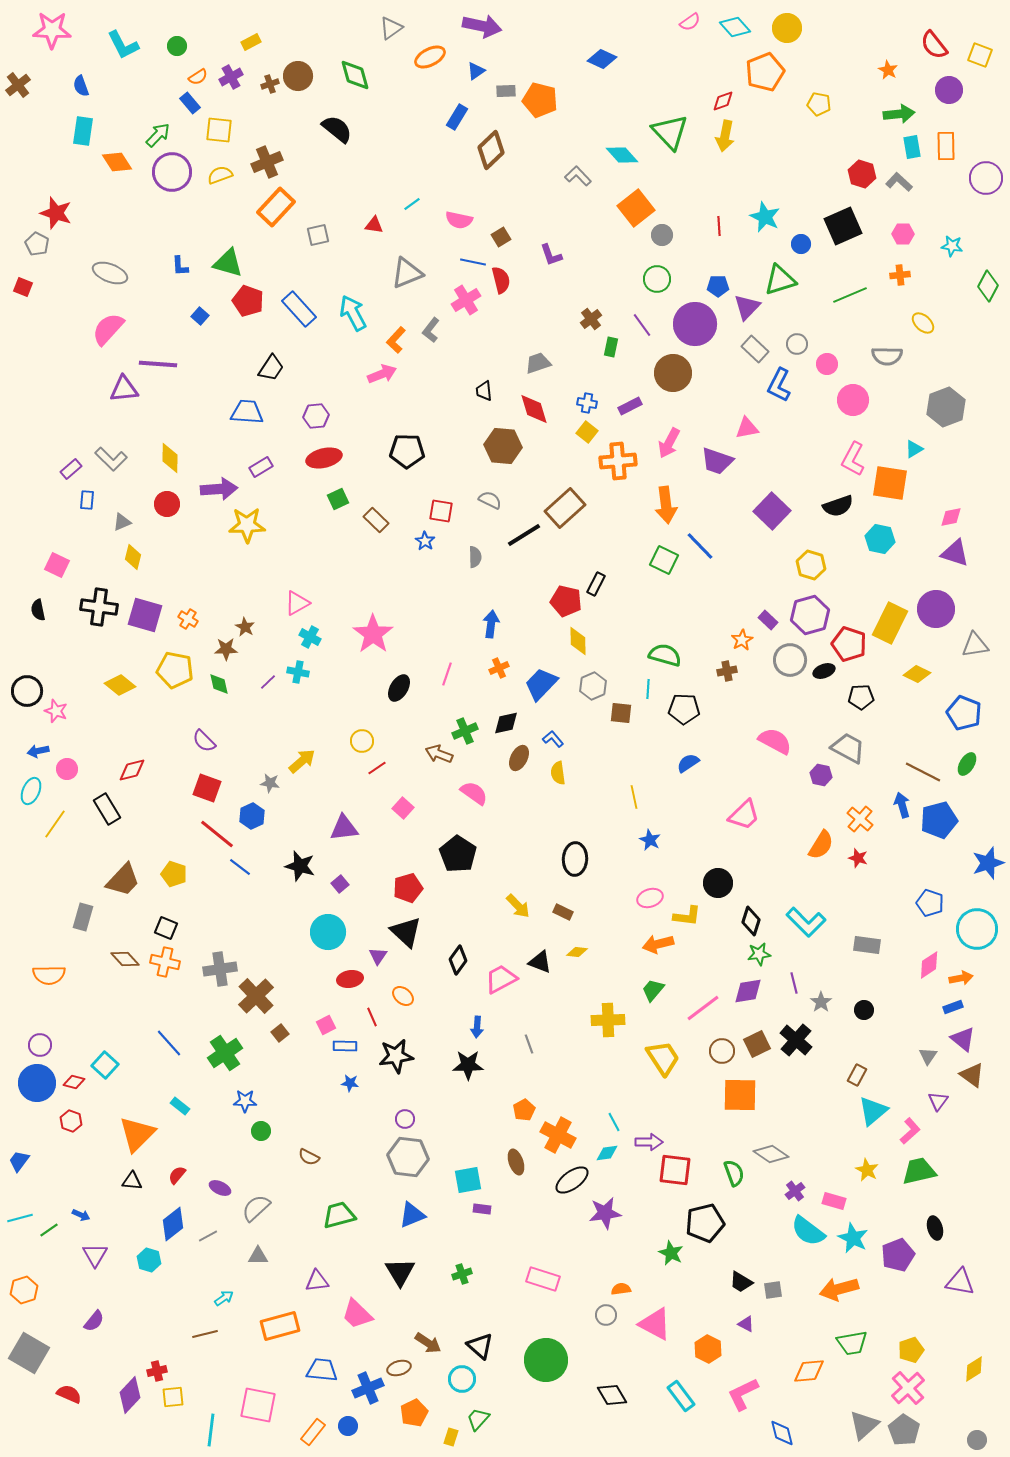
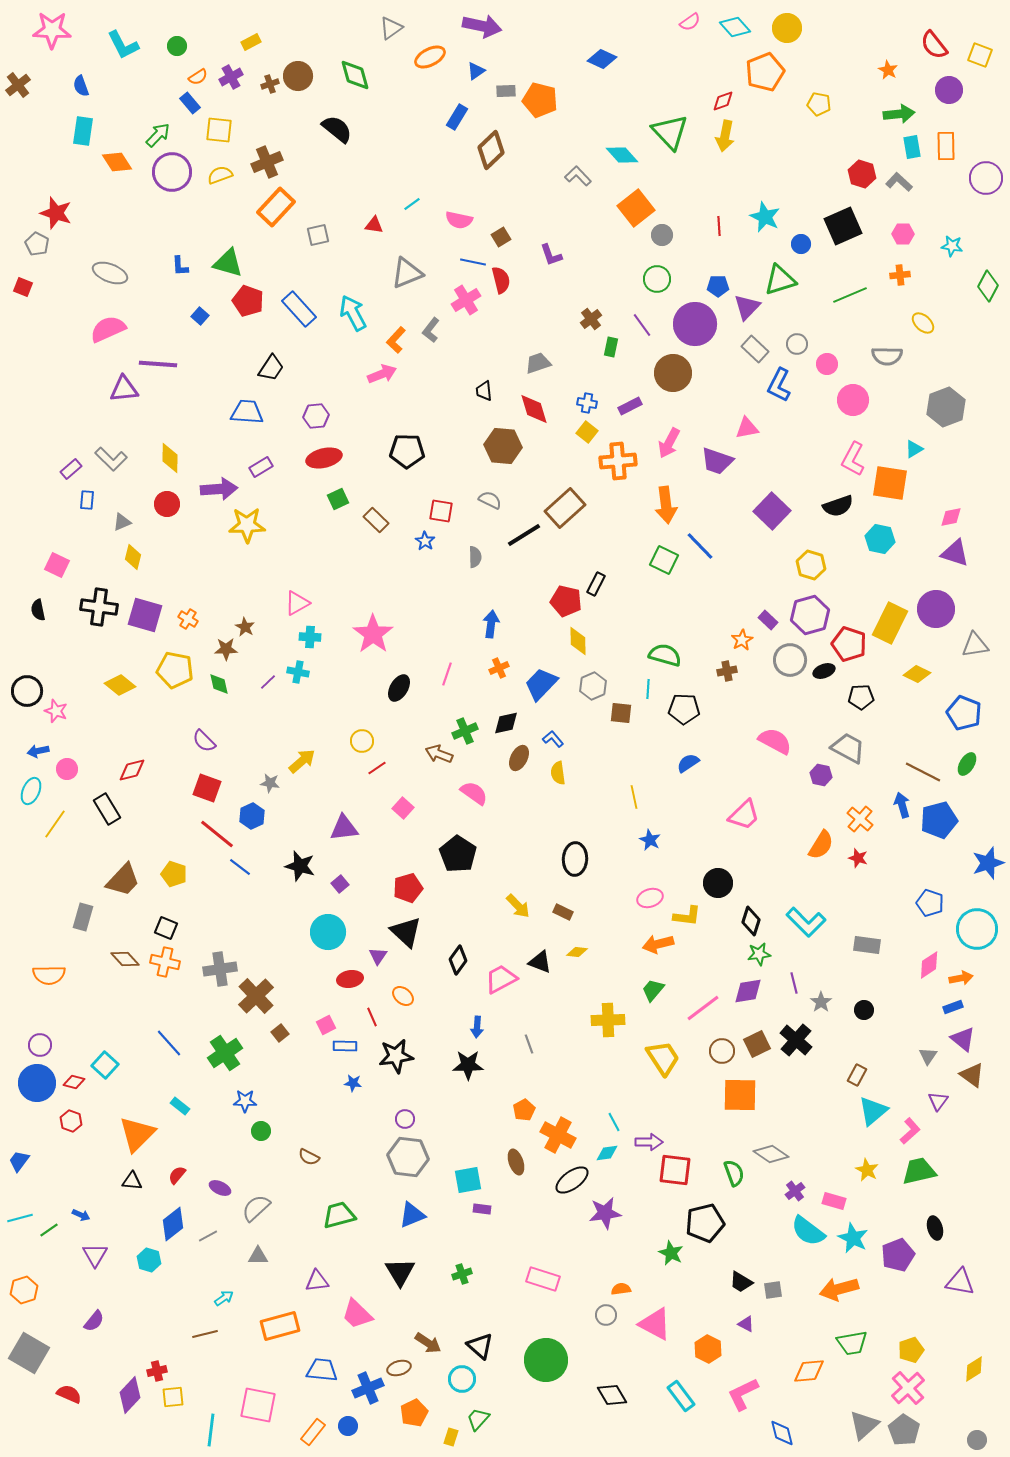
pink semicircle at (108, 329): rotated 24 degrees clockwise
cyan cross at (310, 637): rotated 25 degrees counterclockwise
blue star at (350, 1083): moved 3 px right
